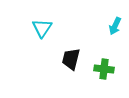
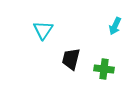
cyan triangle: moved 1 px right, 2 px down
